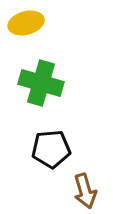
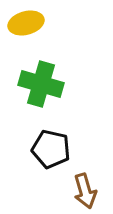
green cross: moved 1 px down
black pentagon: rotated 18 degrees clockwise
